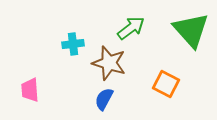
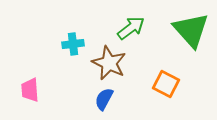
brown star: rotated 8 degrees clockwise
